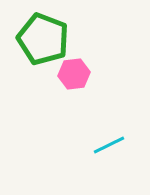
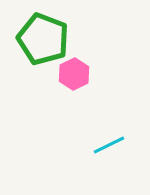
pink hexagon: rotated 20 degrees counterclockwise
